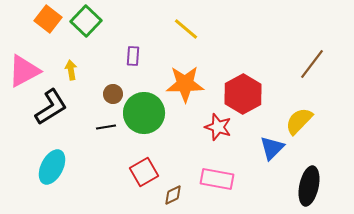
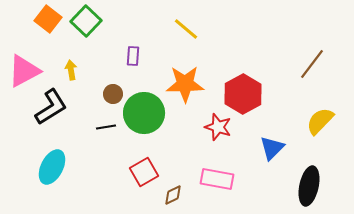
yellow semicircle: moved 21 px right
